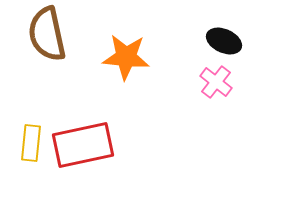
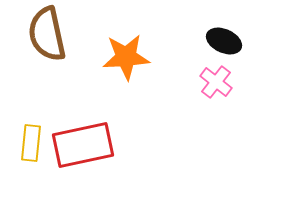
orange star: rotated 9 degrees counterclockwise
